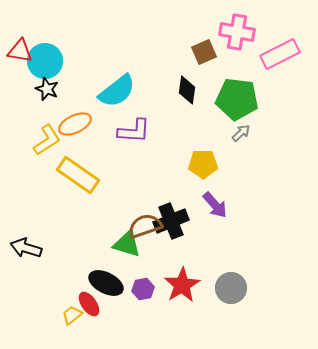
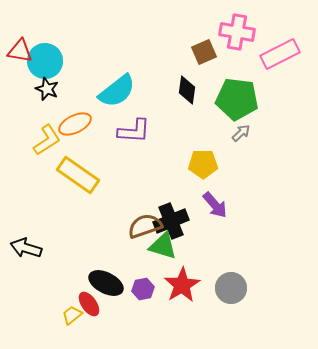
green triangle: moved 36 px right, 2 px down
